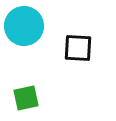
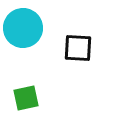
cyan circle: moved 1 px left, 2 px down
